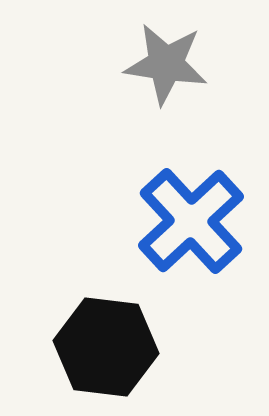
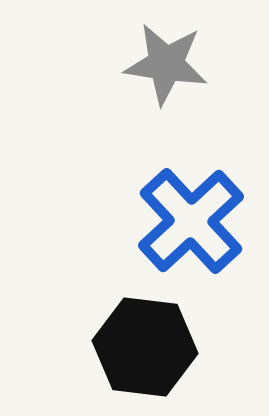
black hexagon: moved 39 px right
